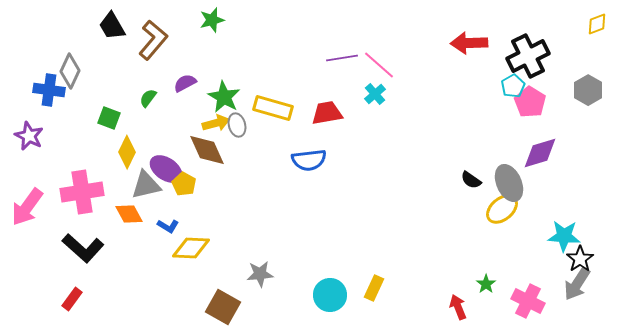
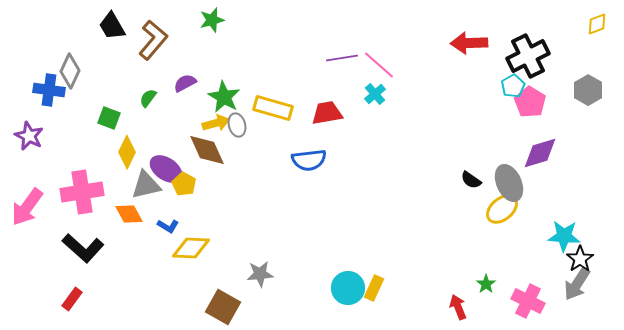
cyan circle at (330, 295): moved 18 px right, 7 px up
